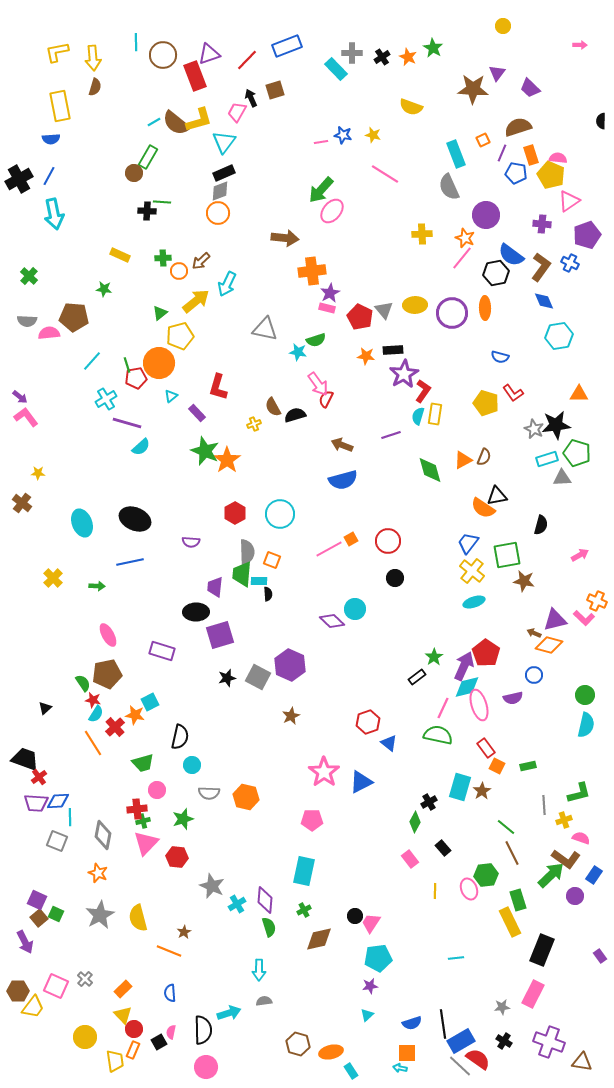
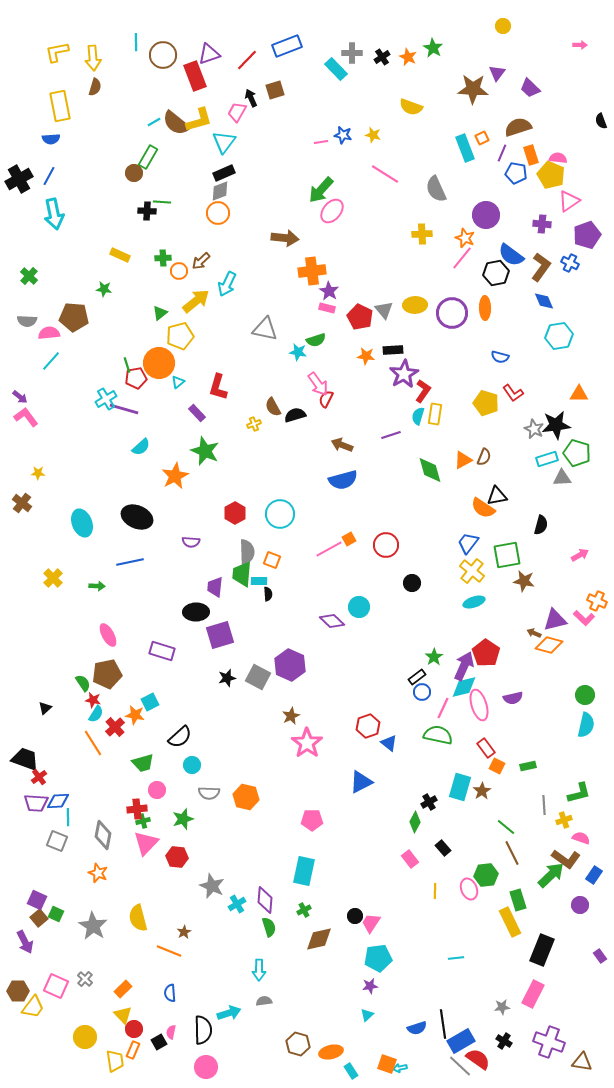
black semicircle at (601, 121): rotated 21 degrees counterclockwise
orange square at (483, 140): moved 1 px left, 2 px up
cyan rectangle at (456, 154): moved 9 px right, 6 px up
gray semicircle at (449, 187): moved 13 px left, 2 px down
purple star at (330, 293): moved 1 px left, 2 px up; rotated 12 degrees counterclockwise
cyan line at (92, 361): moved 41 px left
cyan triangle at (171, 396): moved 7 px right, 14 px up
purple line at (127, 423): moved 3 px left, 14 px up
orange star at (227, 460): moved 52 px left, 16 px down; rotated 8 degrees clockwise
black ellipse at (135, 519): moved 2 px right, 2 px up
orange square at (351, 539): moved 2 px left
red circle at (388, 541): moved 2 px left, 4 px down
black circle at (395, 578): moved 17 px right, 5 px down
cyan circle at (355, 609): moved 4 px right, 2 px up
blue circle at (534, 675): moved 112 px left, 17 px down
cyan diamond at (467, 687): moved 3 px left
red hexagon at (368, 722): moved 4 px down
black semicircle at (180, 737): rotated 35 degrees clockwise
pink star at (324, 772): moved 17 px left, 29 px up
cyan line at (70, 817): moved 2 px left
purple circle at (575, 896): moved 5 px right, 9 px down
gray star at (100, 915): moved 7 px left, 11 px down; rotated 12 degrees counterclockwise
blue semicircle at (412, 1023): moved 5 px right, 5 px down
orange square at (407, 1053): moved 20 px left, 11 px down; rotated 18 degrees clockwise
cyan arrow at (400, 1068): rotated 24 degrees counterclockwise
